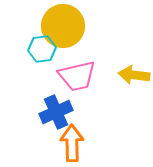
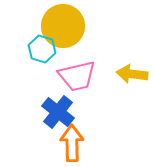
cyan hexagon: rotated 24 degrees clockwise
yellow arrow: moved 2 px left, 1 px up
blue cross: moved 2 px right; rotated 28 degrees counterclockwise
